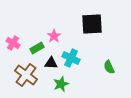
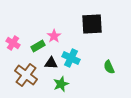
green rectangle: moved 1 px right, 2 px up
